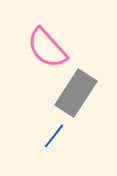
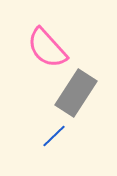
blue line: rotated 8 degrees clockwise
